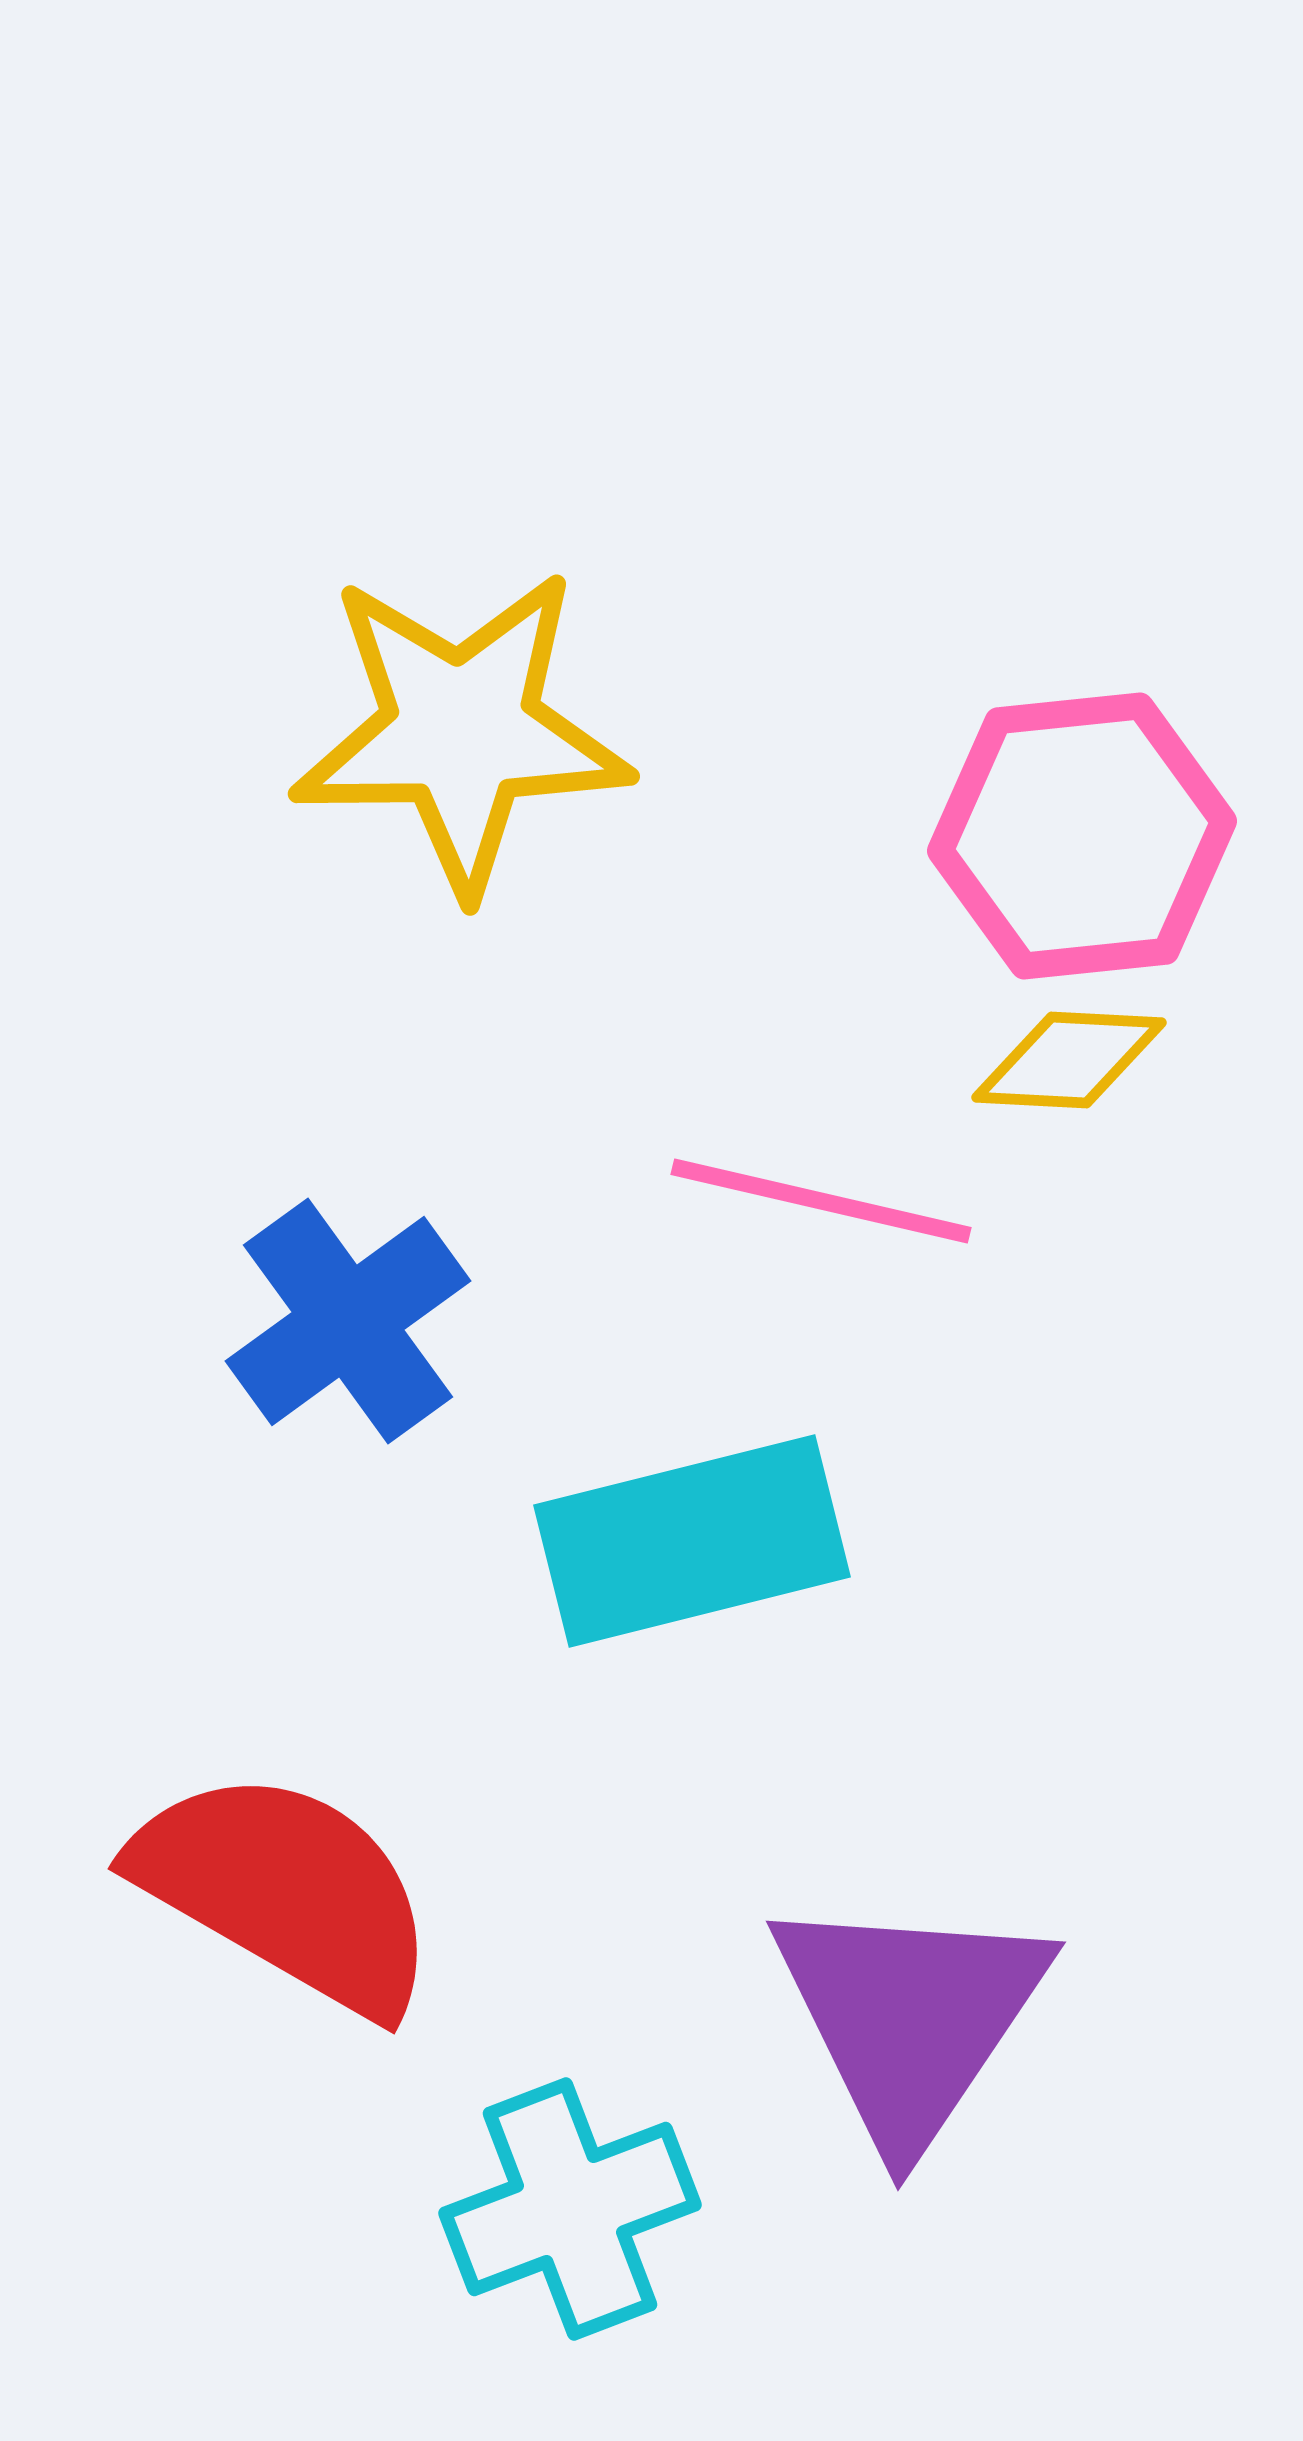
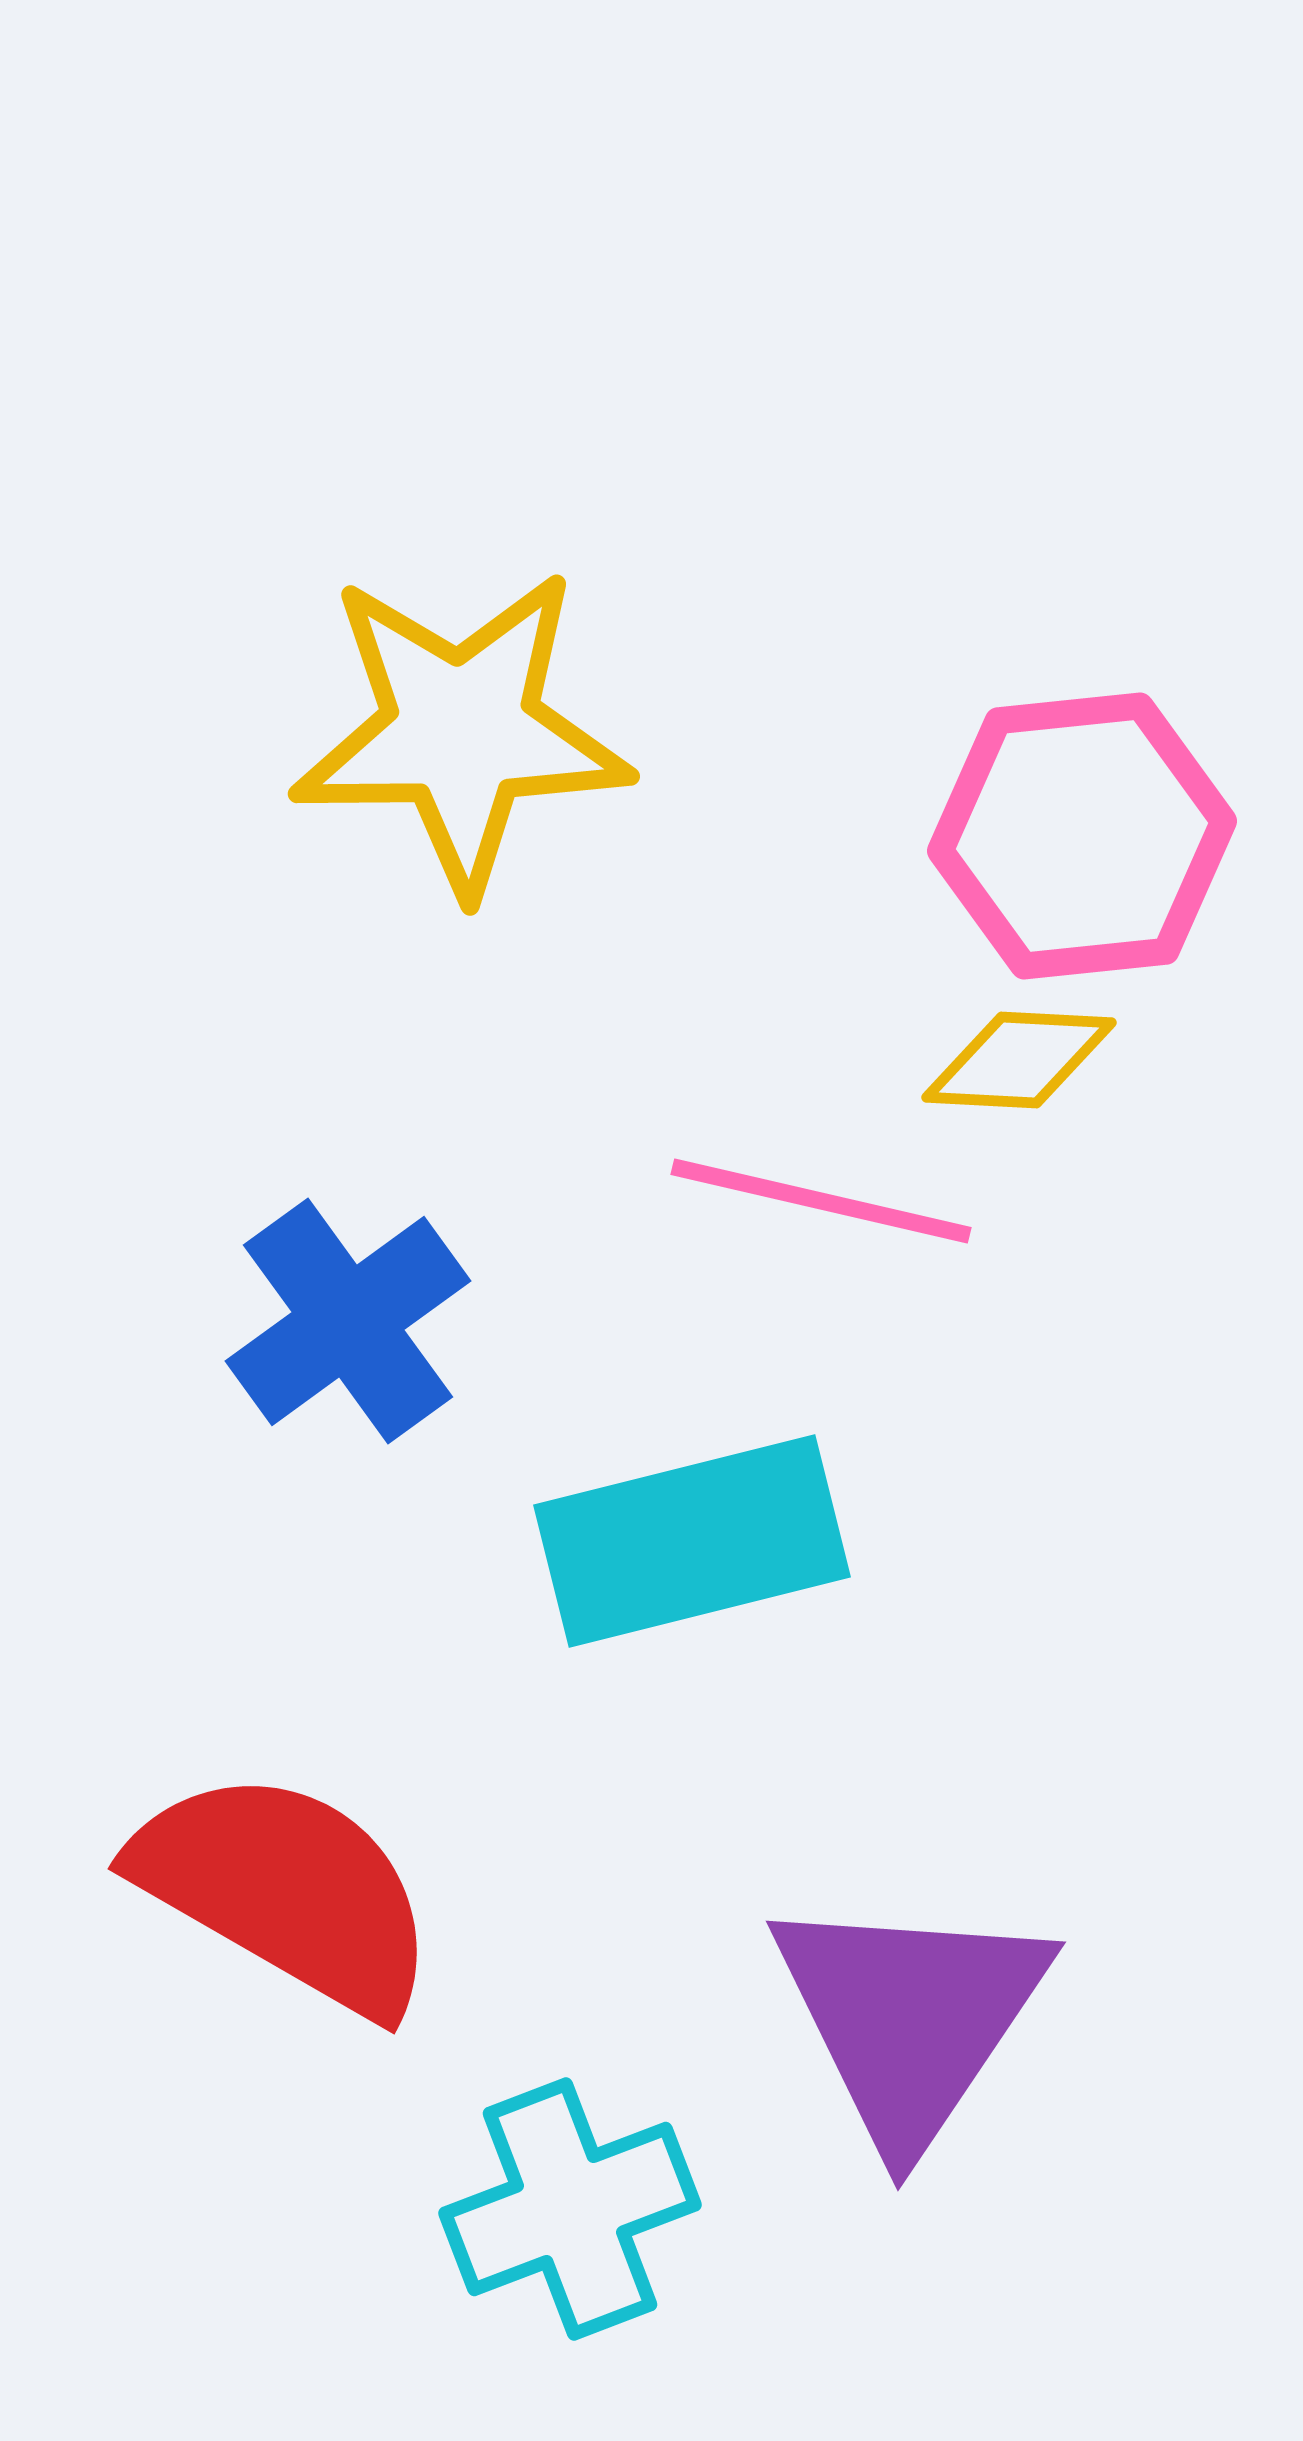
yellow diamond: moved 50 px left
